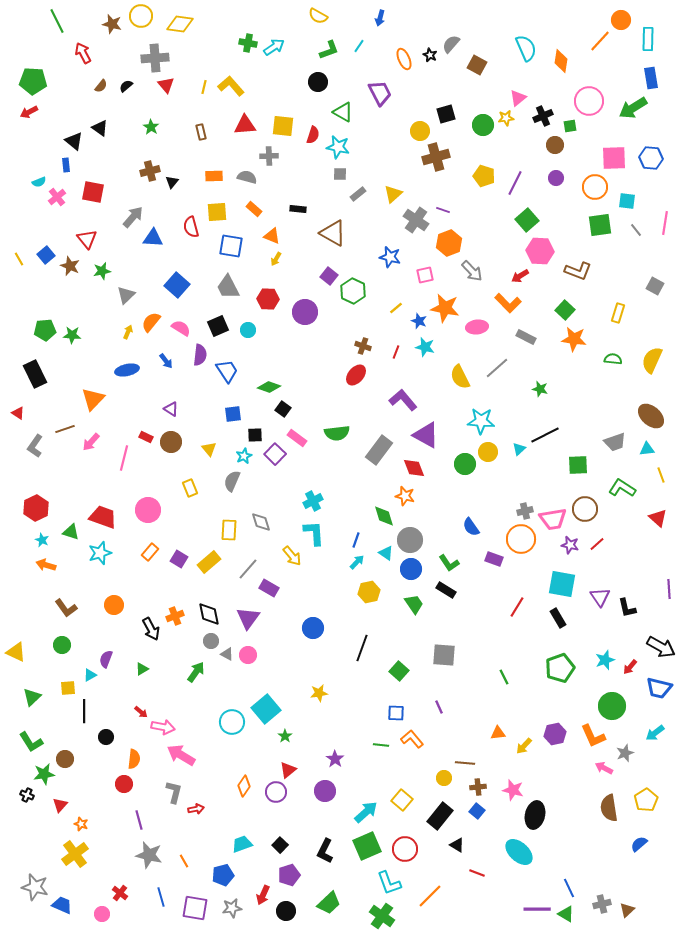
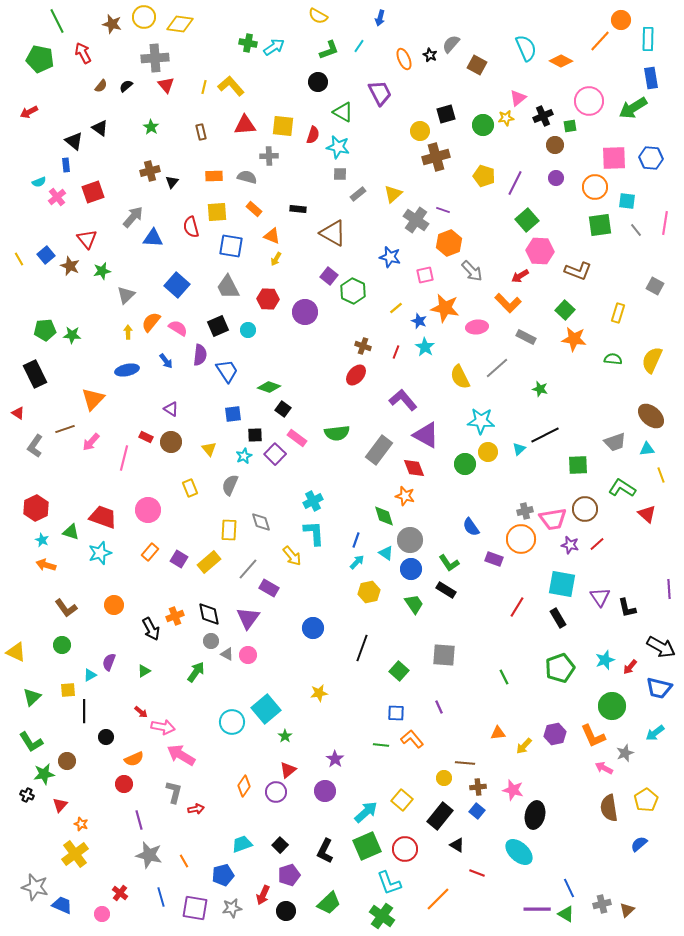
yellow circle at (141, 16): moved 3 px right, 1 px down
orange diamond at (561, 61): rotated 70 degrees counterclockwise
green pentagon at (33, 81): moved 7 px right, 22 px up; rotated 8 degrees clockwise
red square at (93, 192): rotated 30 degrees counterclockwise
pink semicircle at (181, 328): moved 3 px left
yellow arrow at (128, 332): rotated 24 degrees counterclockwise
cyan star at (425, 347): rotated 18 degrees clockwise
gray semicircle at (232, 481): moved 2 px left, 4 px down
red triangle at (658, 518): moved 11 px left, 4 px up
purple semicircle at (106, 659): moved 3 px right, 3 px down
green triangle at (142, 669): moved 2 px right, 2 px down
yellow square at (68, 688): moved 2 px down
brown circle at (65, 759): moved 2 px right, 2 px down
orange semicircle at (134, 759): rotated 60 degrees clockwise
orange line at (430, 896): moved 8 px right, 3 px down
